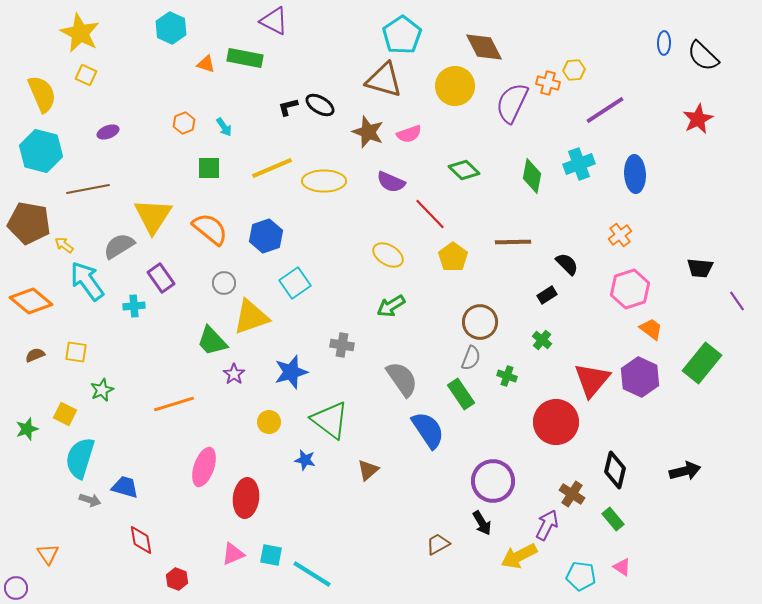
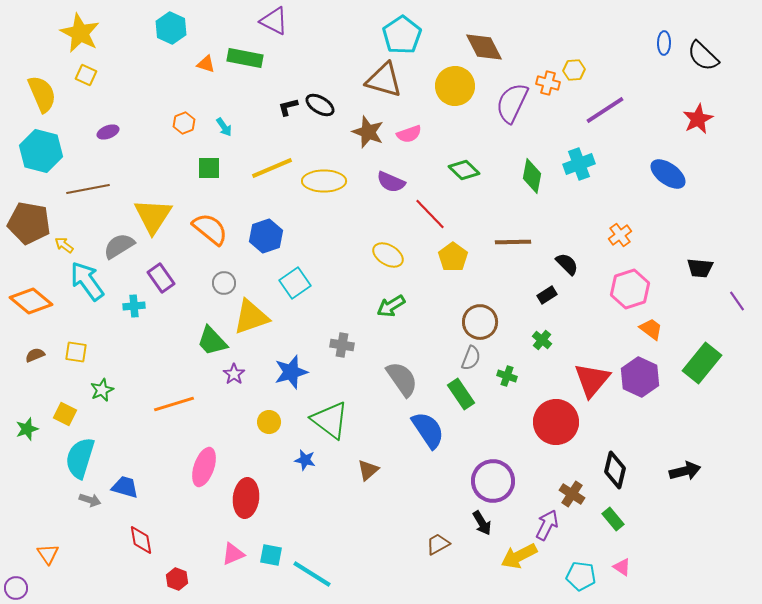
blue ellipse at (635, 174): moved 33 px right; rotated 51 degrees counterclockwise
